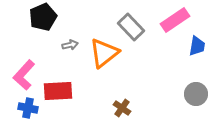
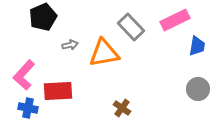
pink rectangle: rotated 8 degrees clockwise
orange triangle: rotated 28 degrees clockwise
gray circle: moved 2 px right, 5 px up
